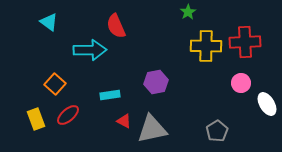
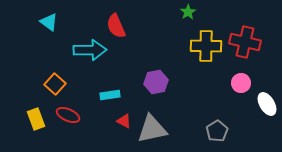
red cross: rotated 16 degrees clockwise
red ellipse: rotated 65 degrees clockwise
